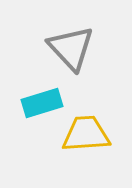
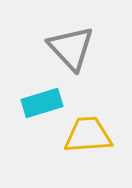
yellow trapezoid: moved 2 px right, 1 px down
